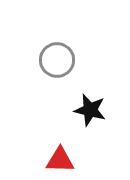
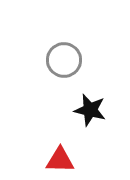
gray circle: moved 7 px right
